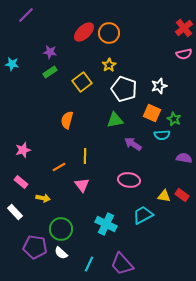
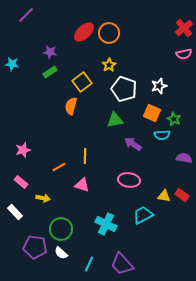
orange semicircle: moved 4 px right, 14 px up
pink triangle: rotated 35 degrees counterclockwise
